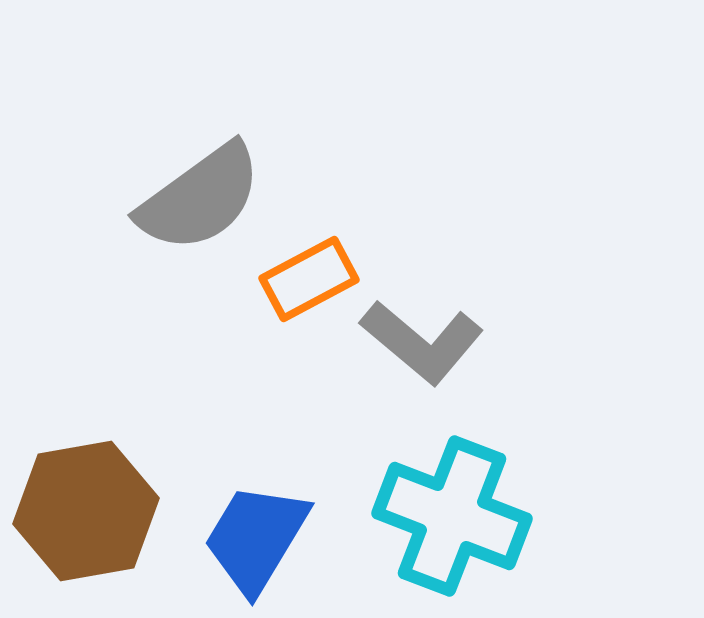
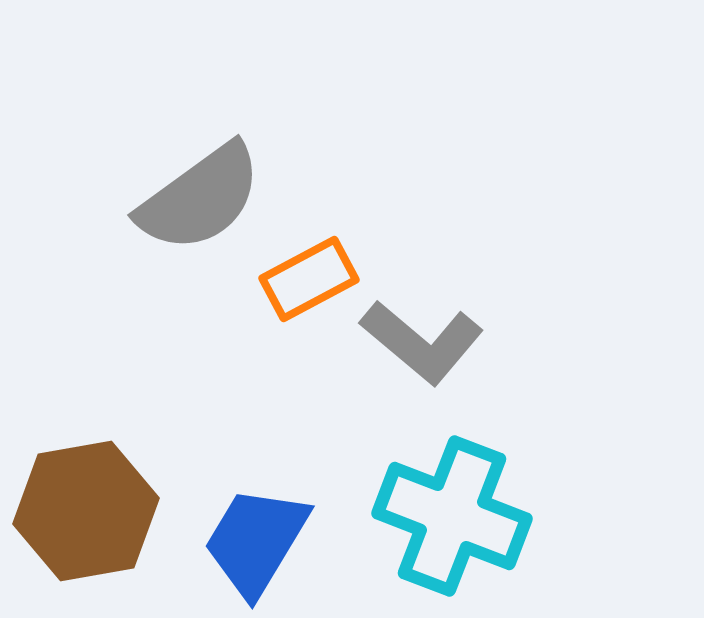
blue trapezoid: moved 3 px down
